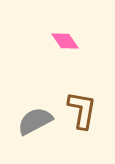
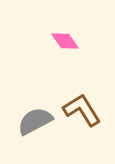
brown L-shape: rotated 42 degrees counterclockwise
